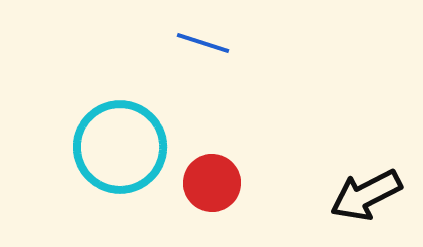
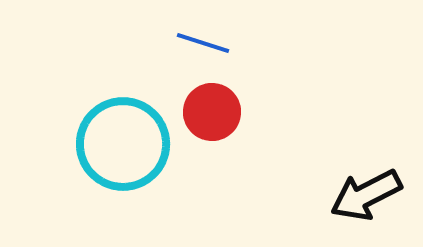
cyan circle: moved 3 px right, 3 px up
red circle: moved 71 px up
